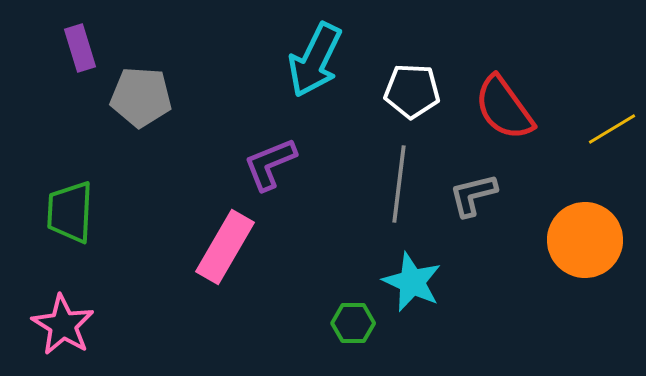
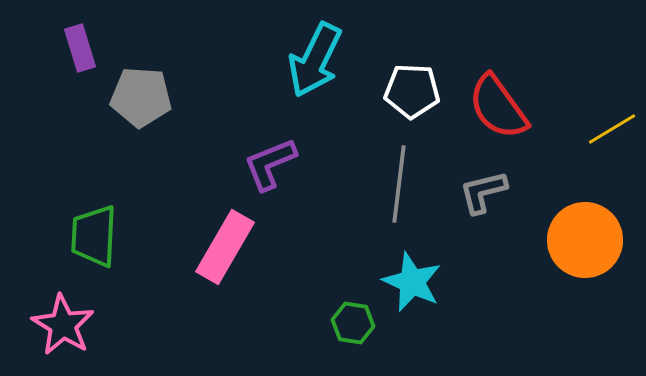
red semicircle: moved 6 px left, 1 px up
gray L-shape: moved 10 px right, 3 px up
green trapezoid: moved 24 px right, 24 px down
green hexagon: rotated 9 degrees clockwise
